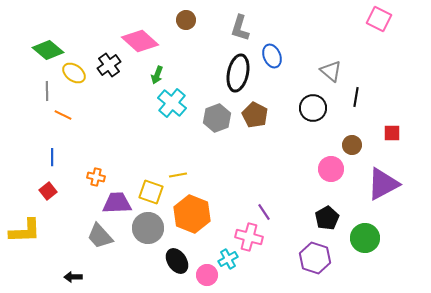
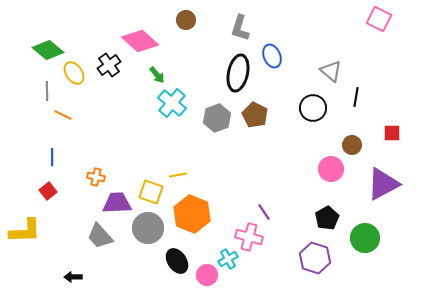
yellow ellipse at (74, 73): rotated 20 degrees clockwise
green arrow at (157, 75): rotated 60 degrees counterclockwise
